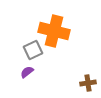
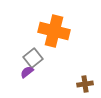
gray square: moved 8 px down; rotated 12 degrees counterclockwise
brown cross: moved 3 px left, 1 px down
